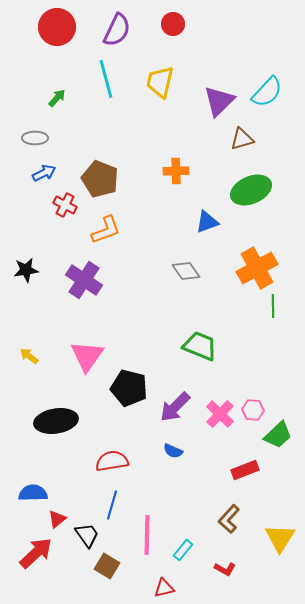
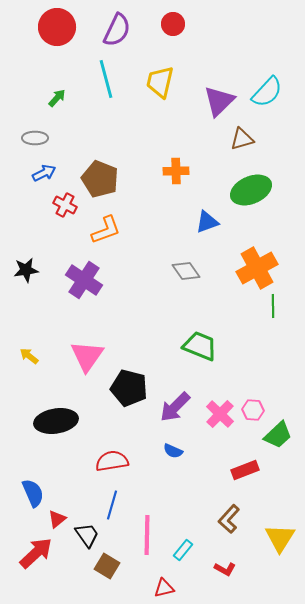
blue semicircle at (33, 493): rotated 68 degrees clockwise
